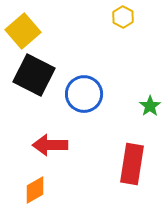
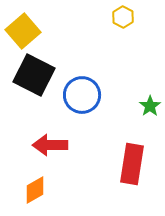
blue circle: moved 2 px left, 1 px down
